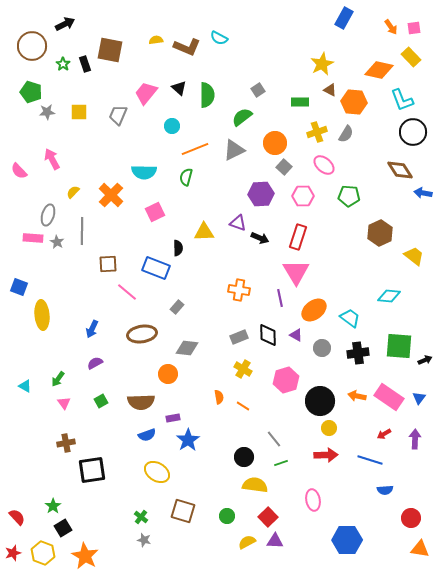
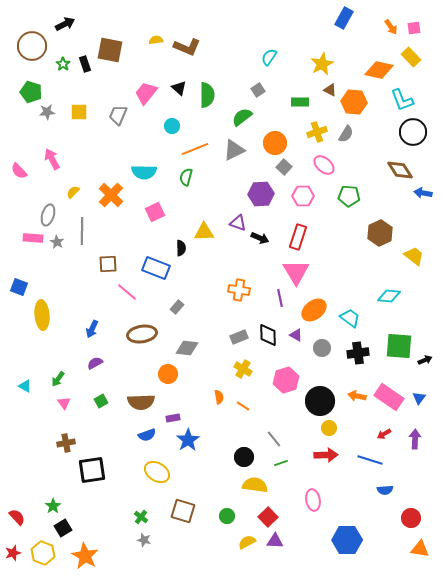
cyan semicircle at (219, 38): moved 50 px right, 19 px down; rotated 96 degrees clockwise
black semicircle at (178, 248): moved 3 px right
